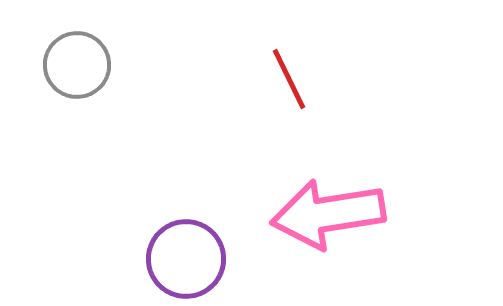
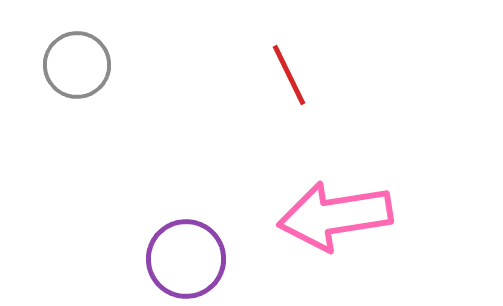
red line: moved 4 px up
pink arrow: moved 7 px right, 2 px down
